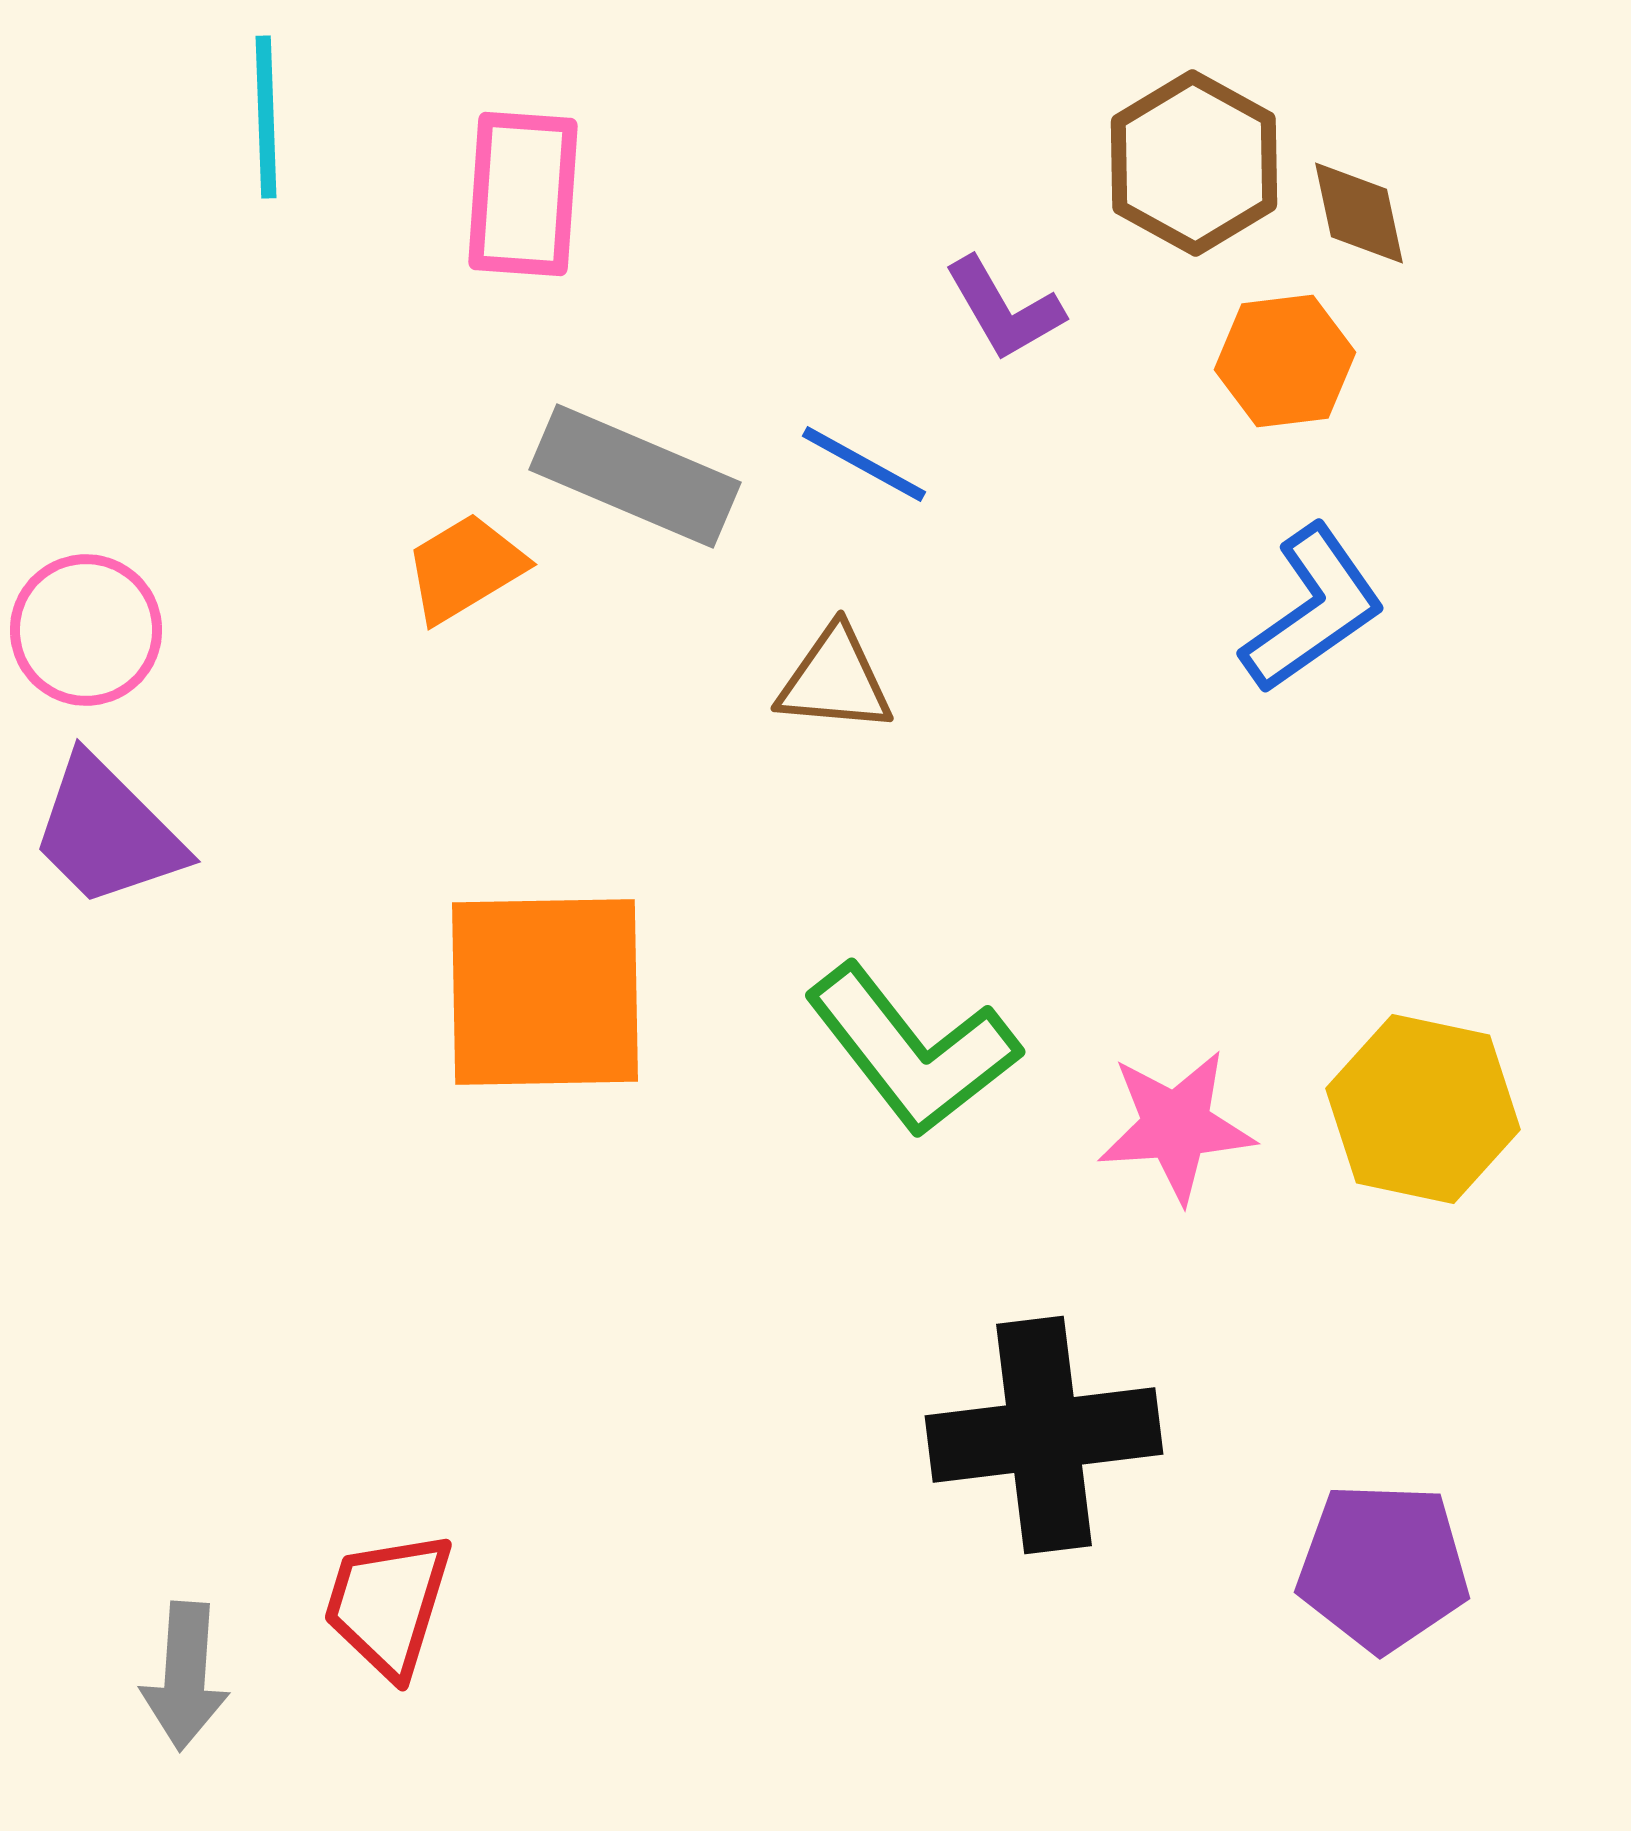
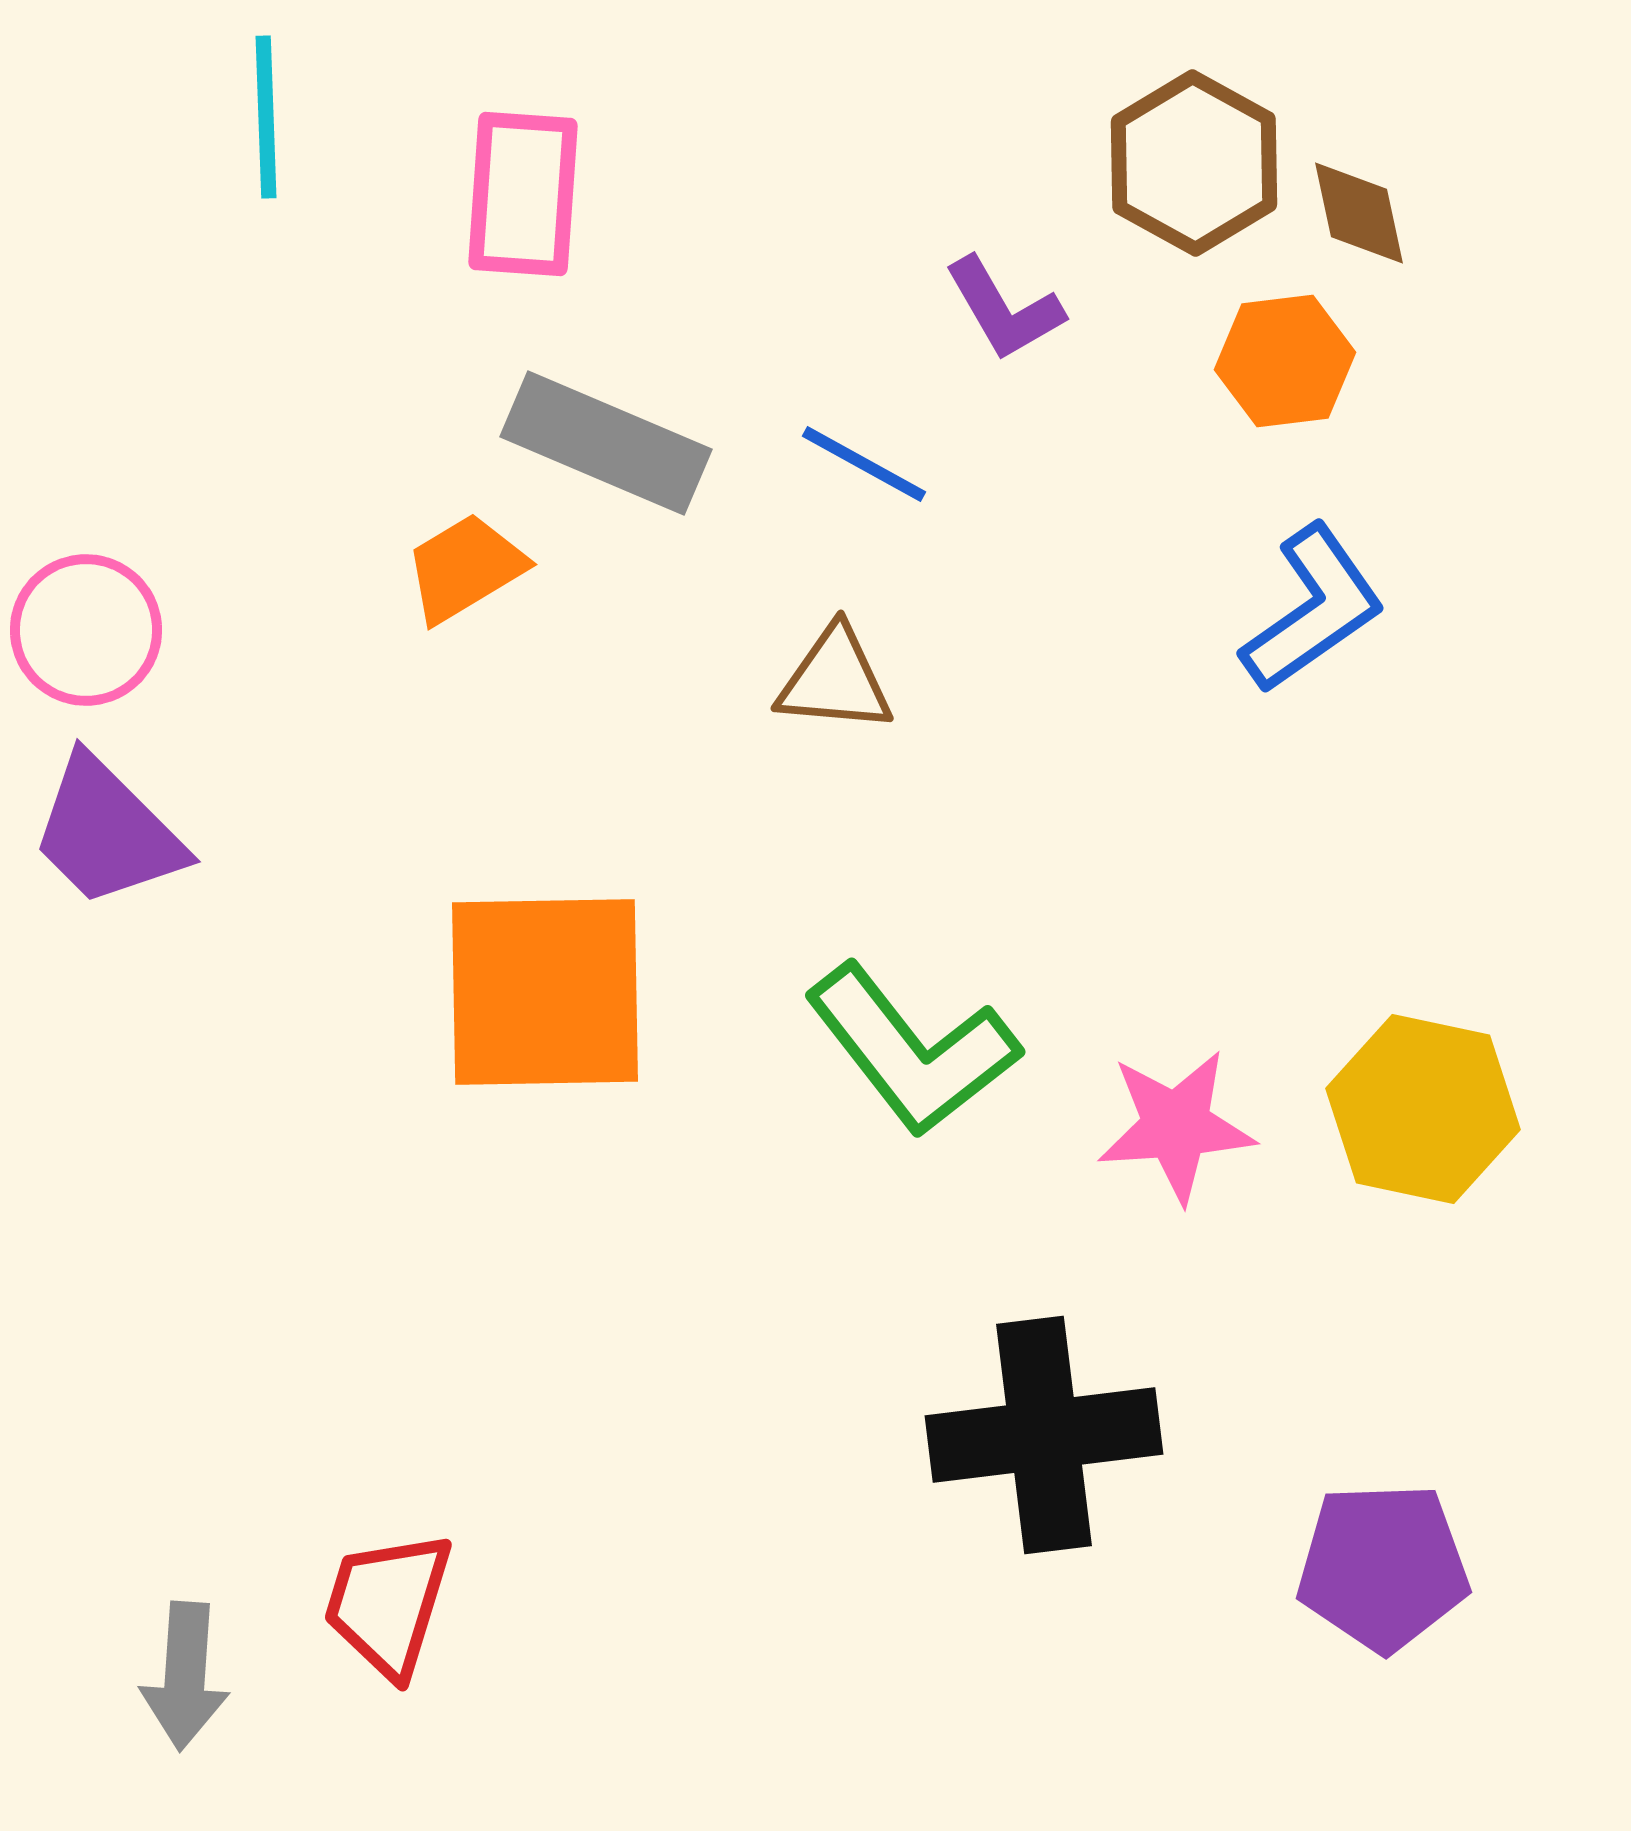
gray rectangle: moved 29 px left, 33 px up
purple pentagon: rotated 4 degrees counterclockwise
